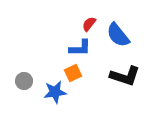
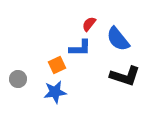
blue semicircle: moved 4 px down
orange square: moved 16 px left, 8 px up
gray circle: moved 6 px left, 2 px up
